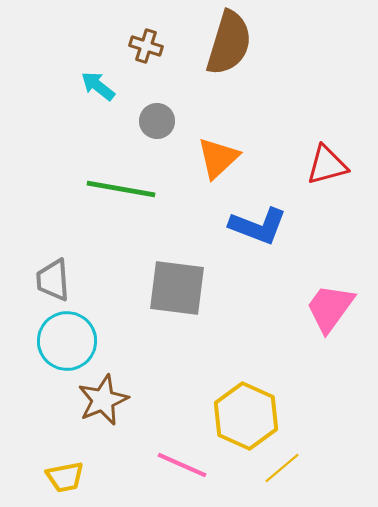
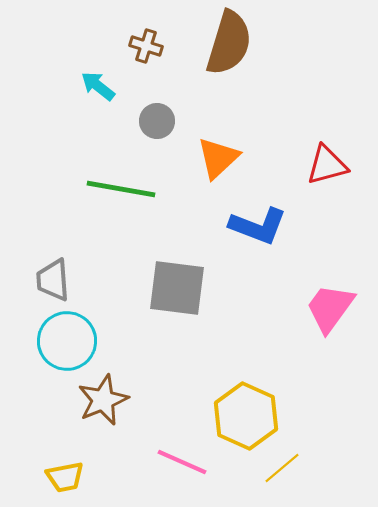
pink line: moved 3 px up
